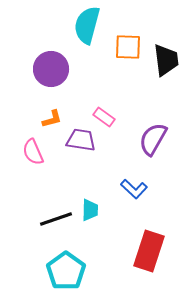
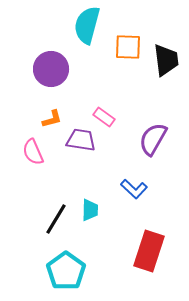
black line: rotated 40 degrees counterclockwise
